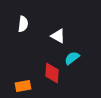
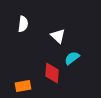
white triangle: rotated 14 degrees clockwise
